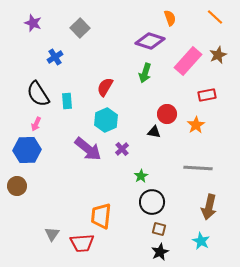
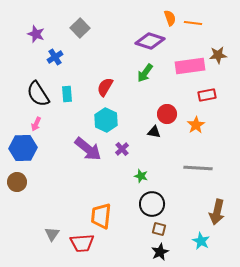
orange line: moved 22 px left, 6 px down; rotated 36 degrees counterclockwise
purple star: moved 3 px right, 11 px down
brown star: rotated 18 degrees clockwise
pink rectangle: moved 2 px right, 5 px down; rotated 40 degrees clockwise
green arrow: rotated 18 degrees clockwise
cyan rectangle: moved 7 px up
cyan hexagon: rotated 10 degrees counterclockwise
blue hexagon: moved 4 px left, 2 px up
green star: rotated 24 degrees counterclockwise
brown circle: moved 4 px up
black circle: moved 2 px down
brown arrow: moved 8 px right, 5 px down
